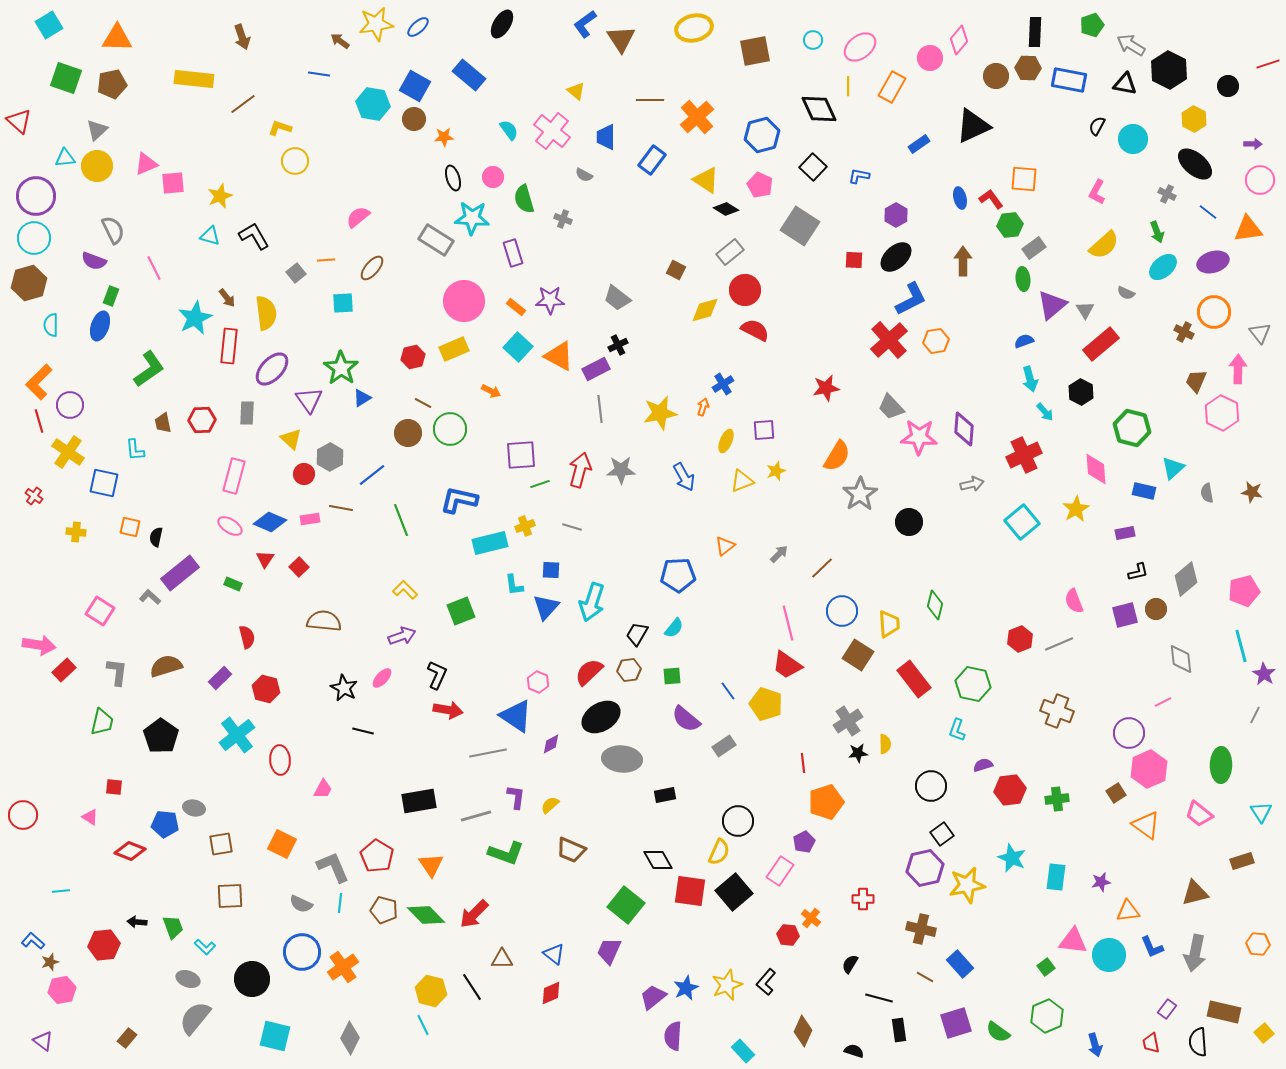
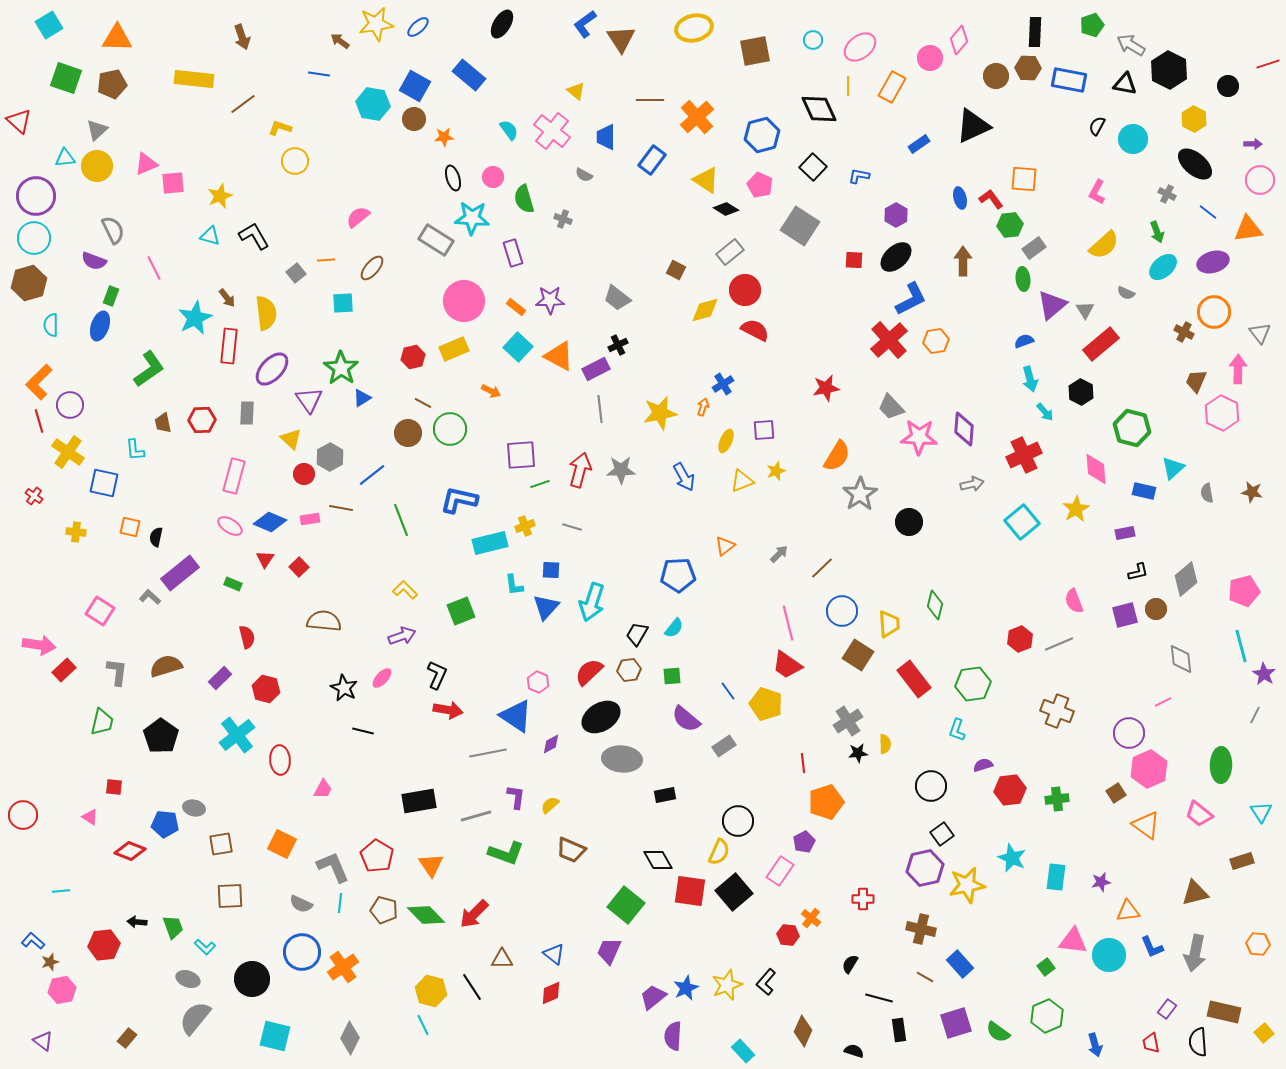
green hexagon at (973, 684): rotated 20 degrees counterclockwise
